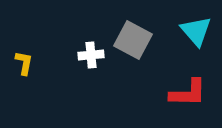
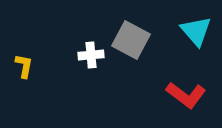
gray square: moved 2 px left
yellow L-shape: moved 3 px down
red L-shape: moved 2 px left, 2 px down; rotated 36 degrees clockwise
